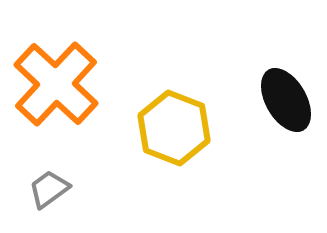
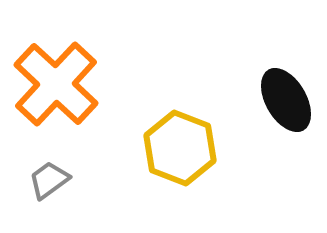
yellow hexagon: moved 6 px right, 20 px down
gray trapezoid: moved 9 px up
